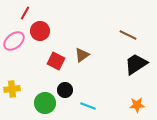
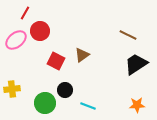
pink ellipse: moved 2 px right, 1 px up
